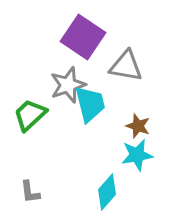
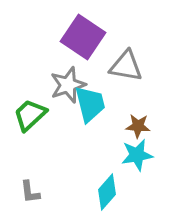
brown star: rotated 15 degrees counterclockwise
